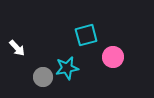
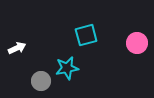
white arrow: rotated 72 degrees counterclockwise
pink circle: moved 24 px right, 14 px up
gray circle: moved 2 px left, 4 px down
